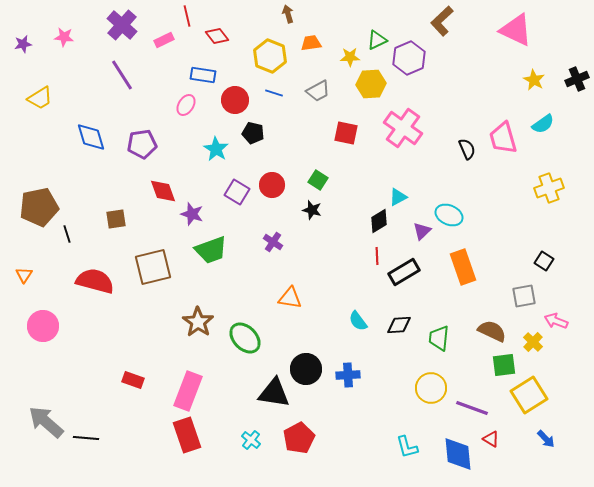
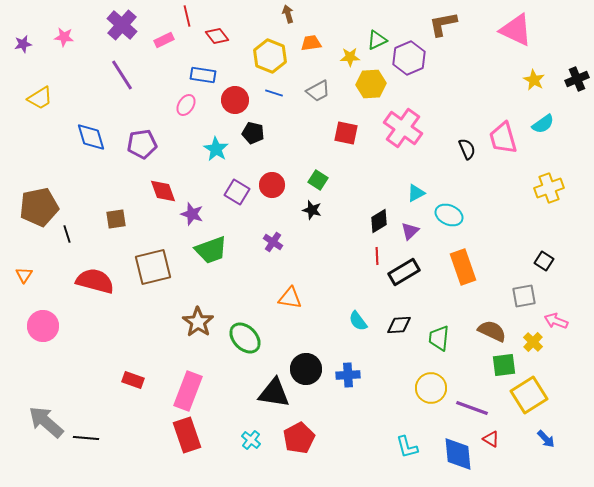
brown L-shape at (442, 21): moved 1 px right, 3 px down; rotated 32 degrees clockwise
cyan triangle at (398, 197): moved 18 px right, 4 px up
purple triangle at (422, 231): moved 12 px left
